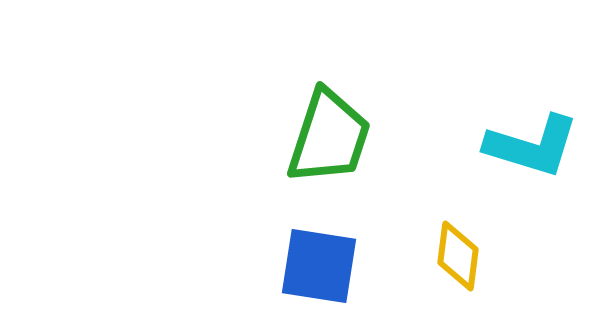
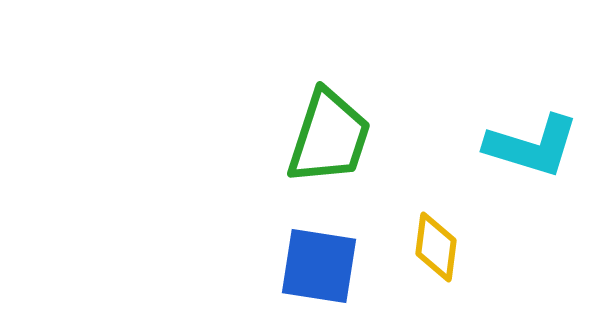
yellow diamond: moved 22 px left, 9 px up
